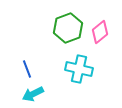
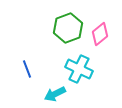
pink diamond: moved 2 px down
cyan cross: rotated 12 degrees clockwise
cyan arrow: moved 22 px right
